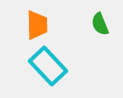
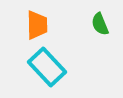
cyan rectangle: moved 1 px left, 1 px down
